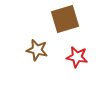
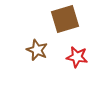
brown star: rotated 10 degrees clockwise
